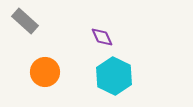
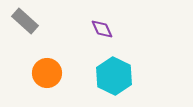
purple diamond: moved 8 px up
orange circle: moved 2 px right, 1 px down
